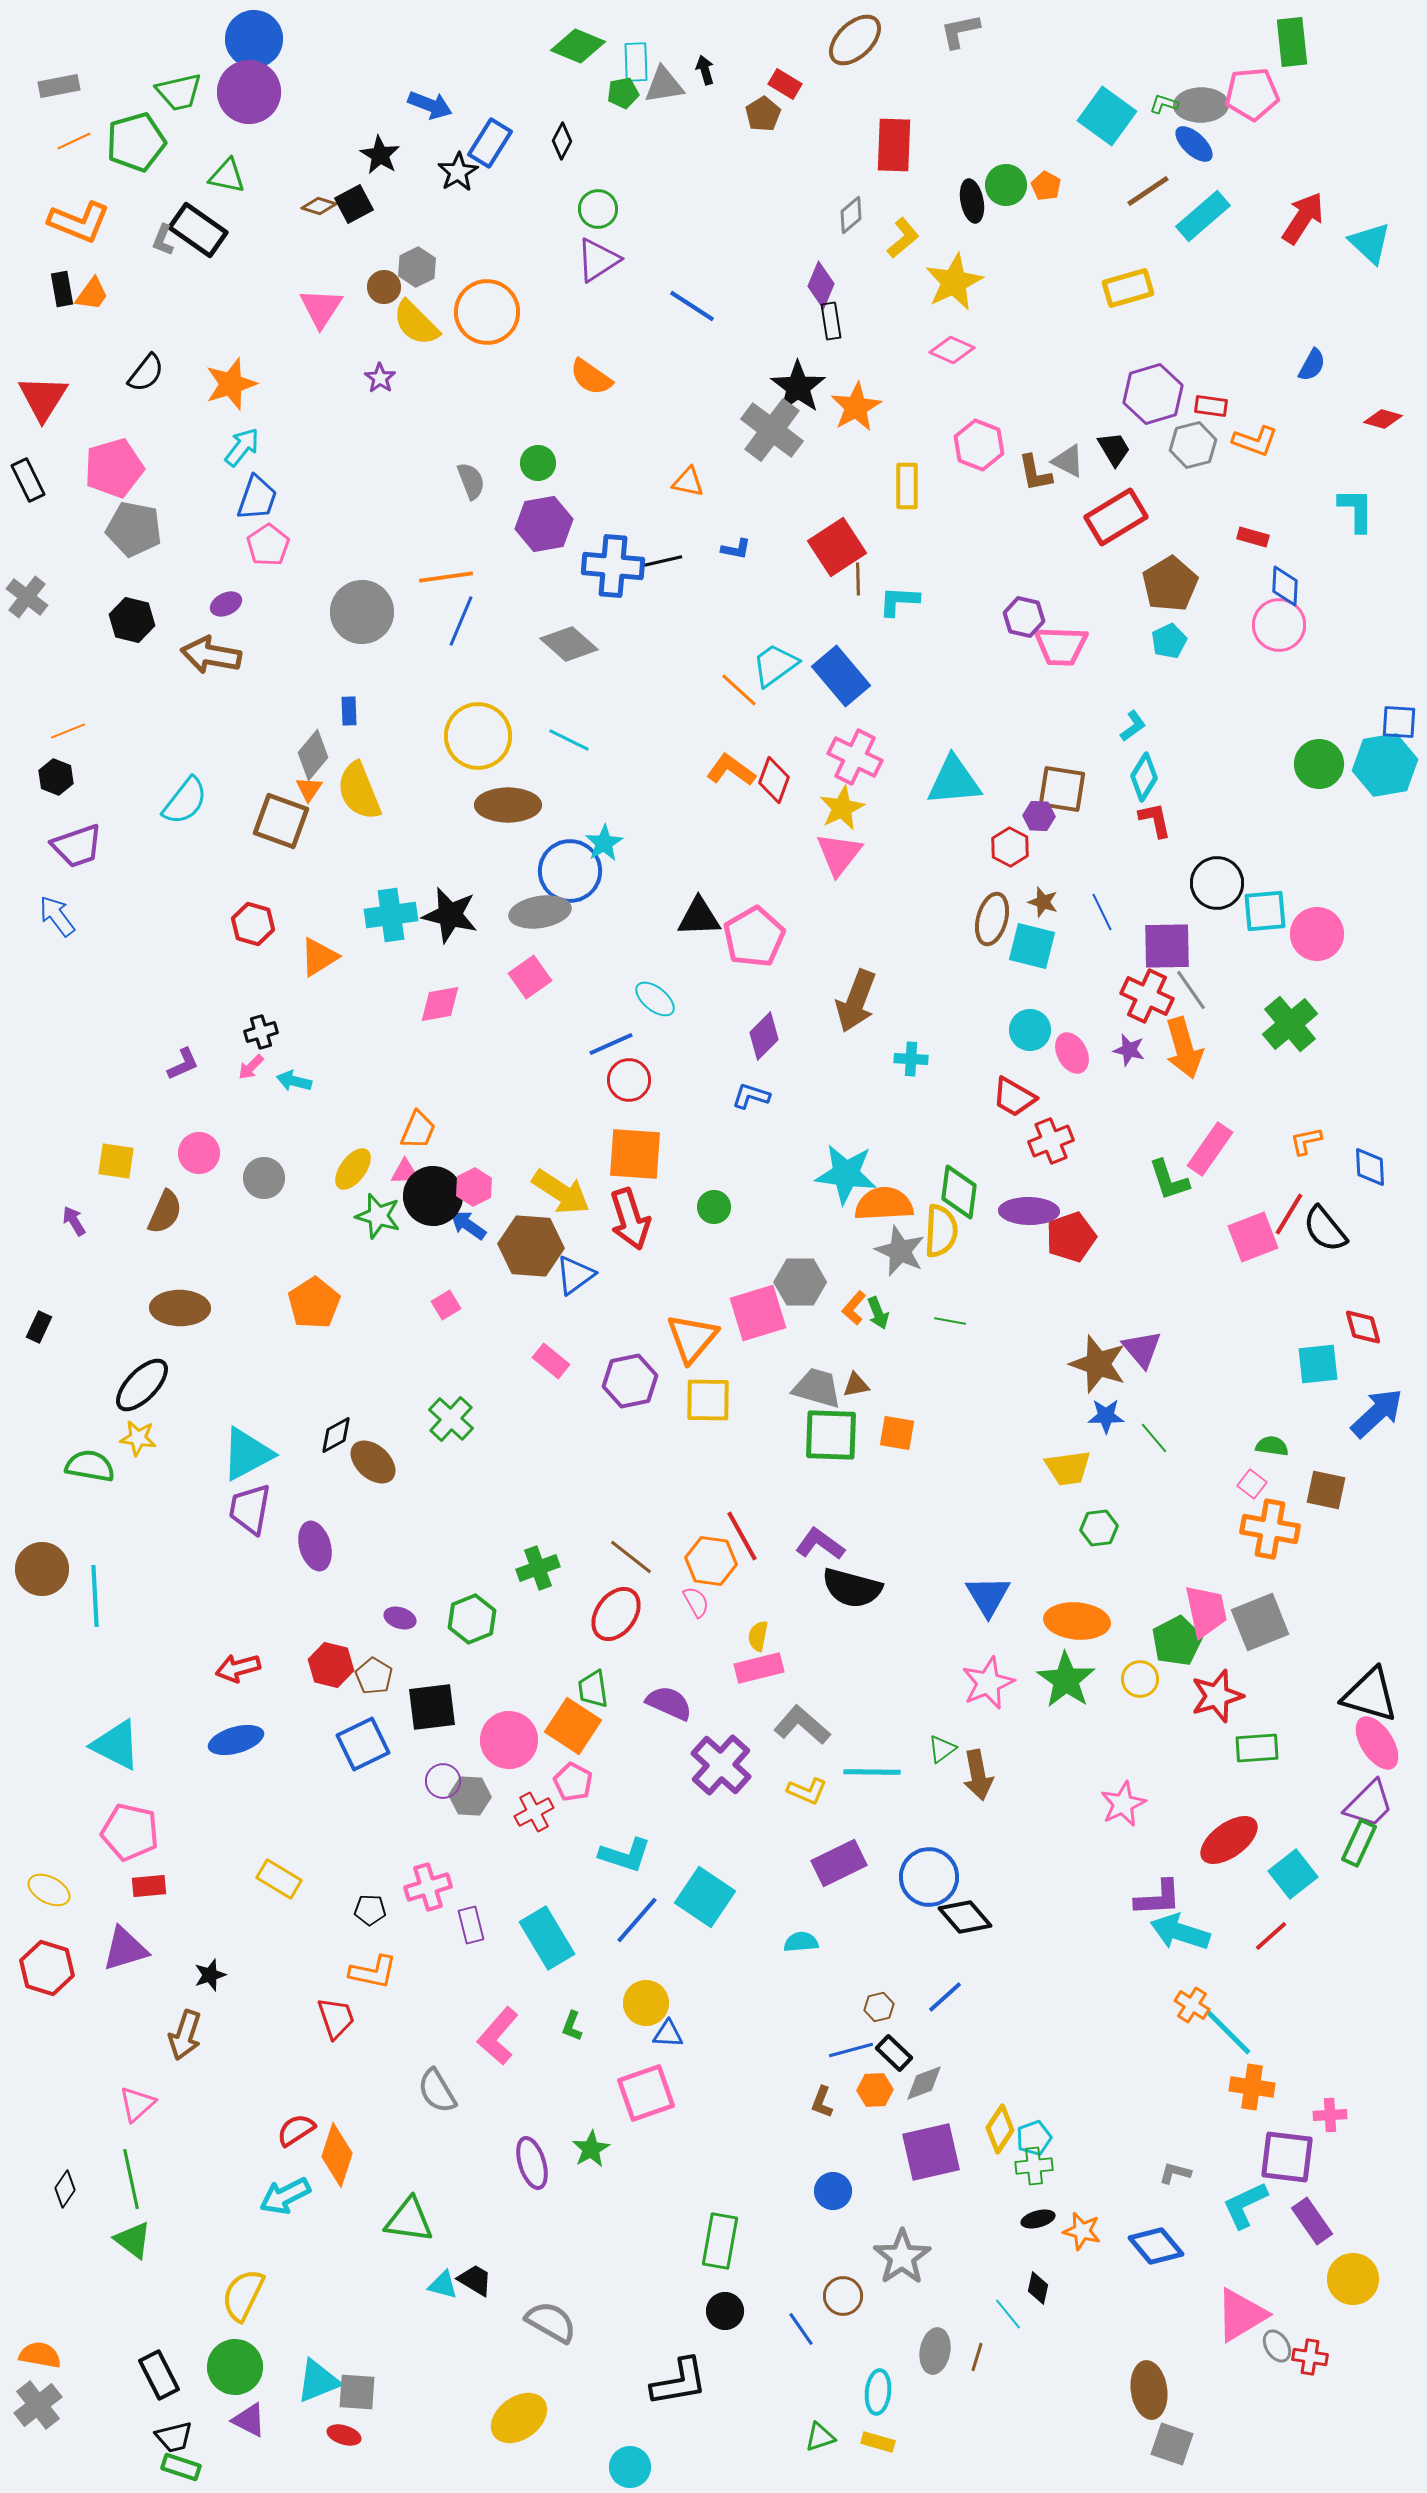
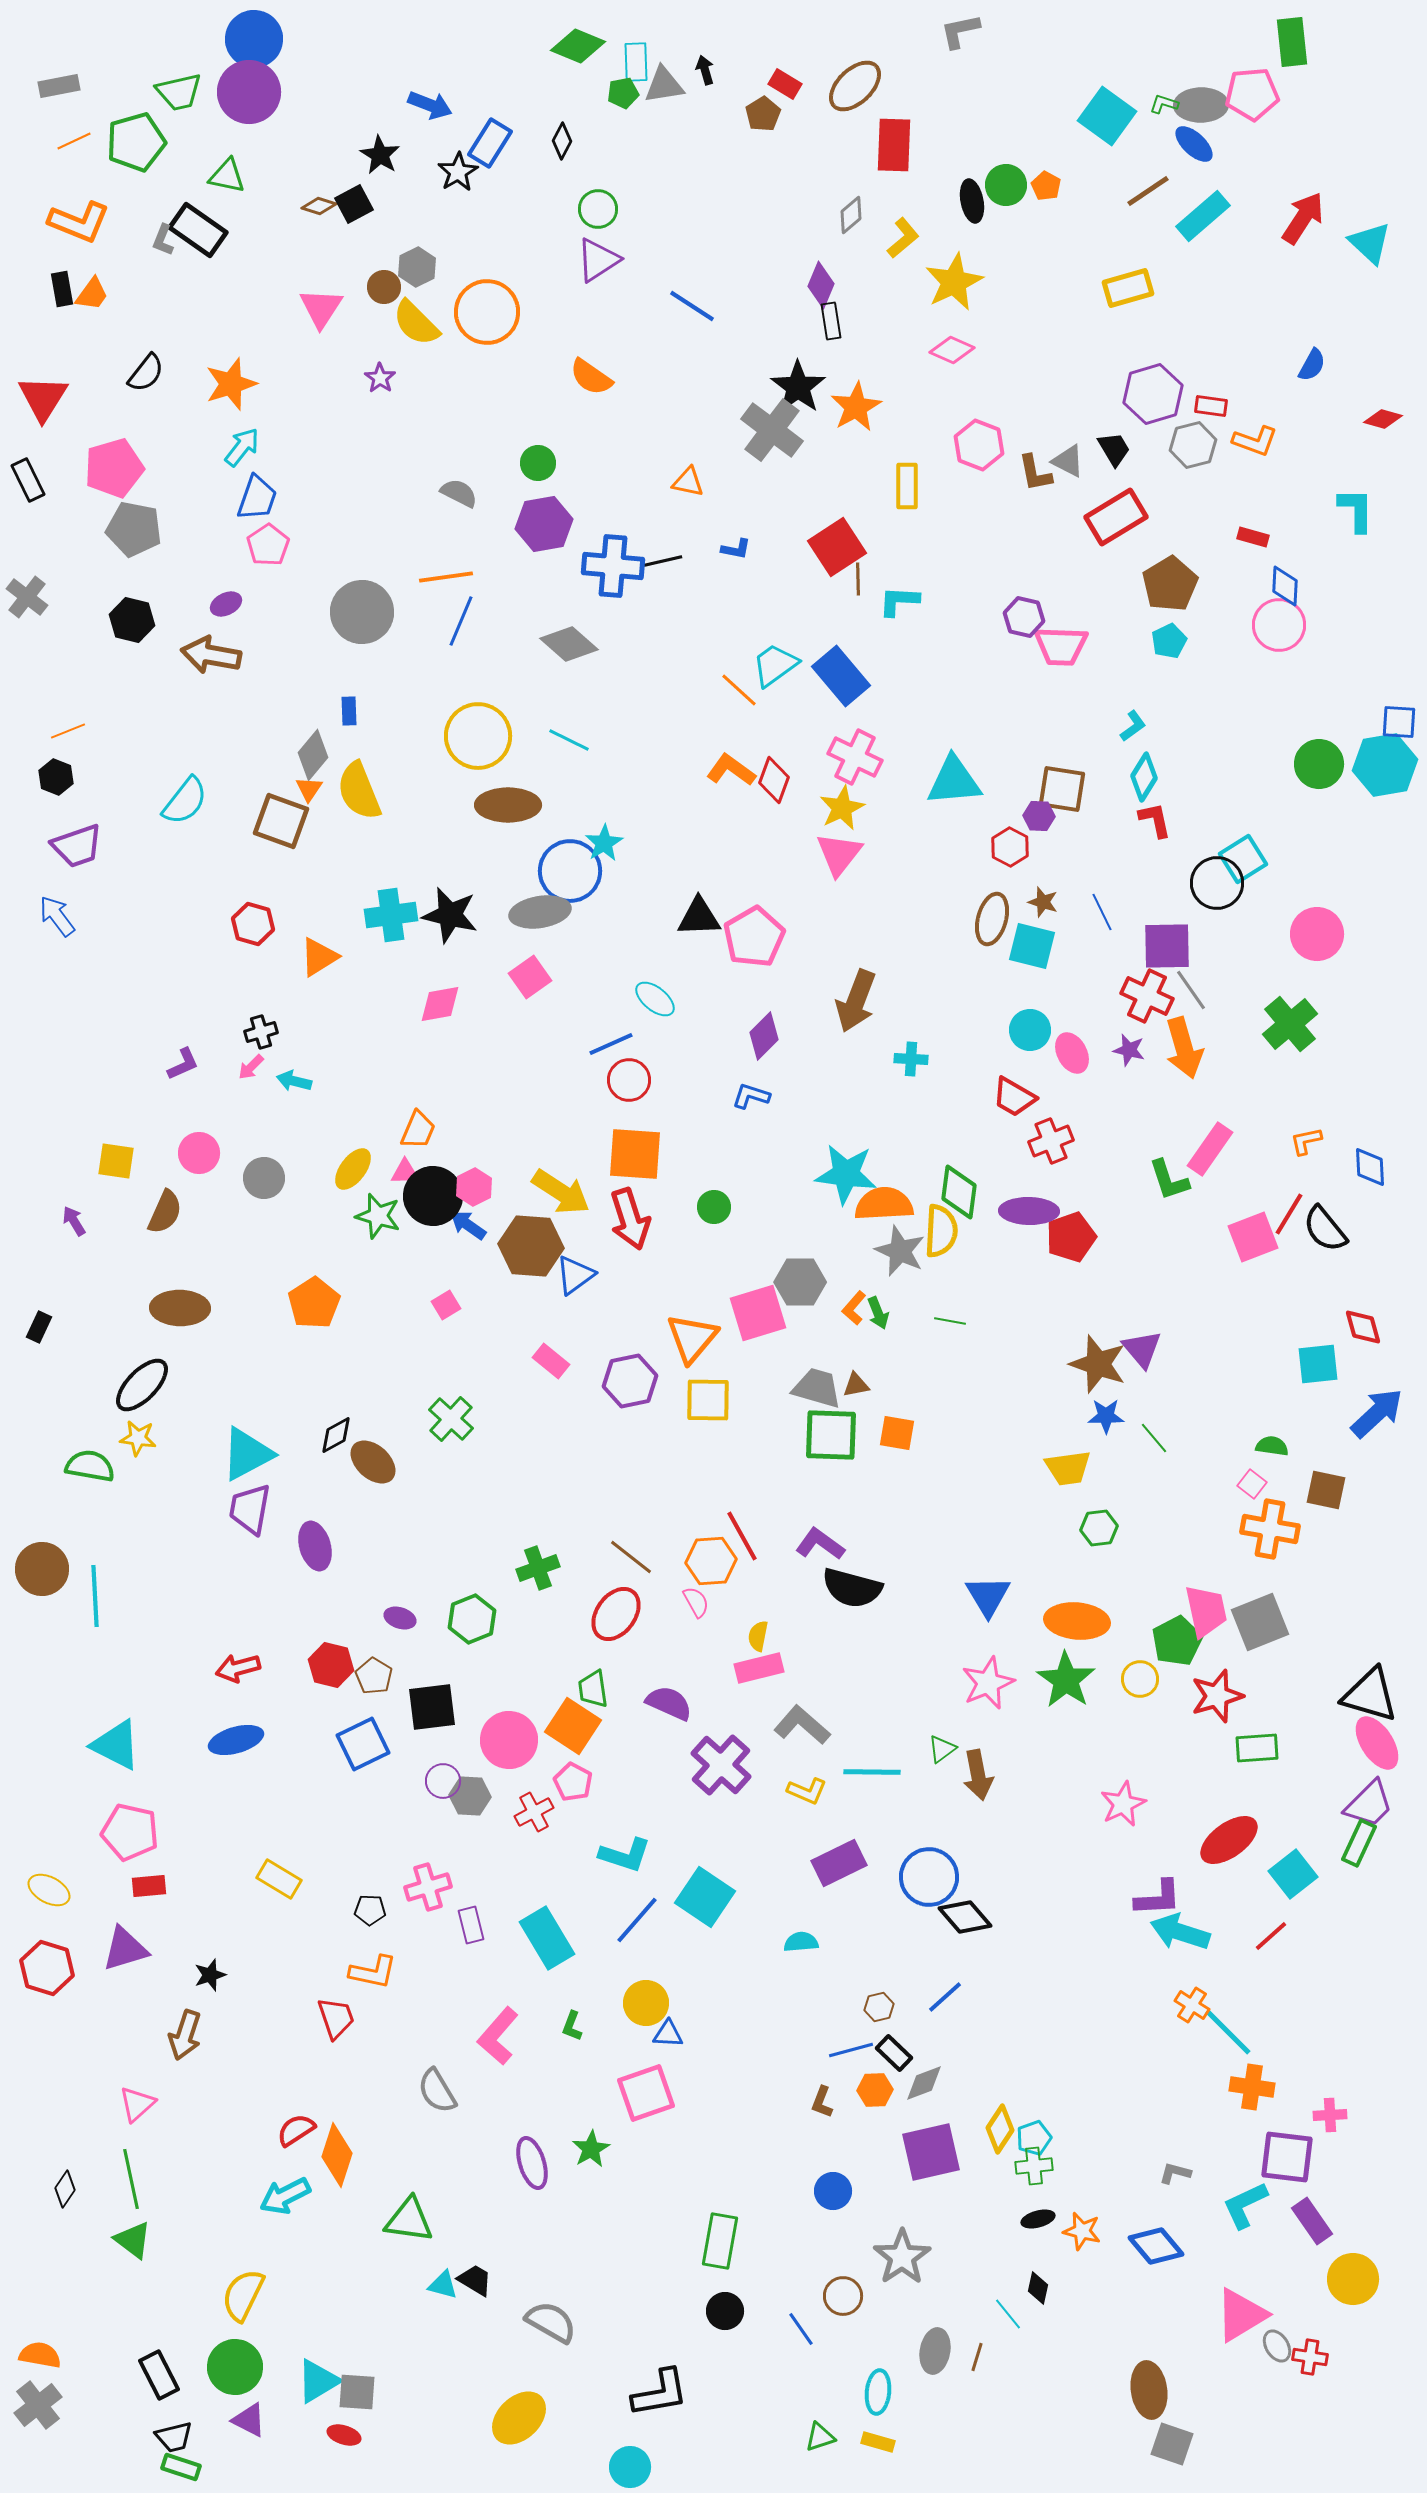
brown ellipse at (855, 40): moved 46 px down
gray semicircle at (471, 481): moved 12 px left, 12 px down; rotated 42 degrees counterclockwise
cyan square at (1265, 911): moved 22 px left, 52 px up; rotated 27 degrees counterclockwise
orange hexagon at (711, 1561): rotated 12 degrees counterclockwise
cyan triangle at (318, 2381): rotated 9 degrees counterclockwise
black L-shape at (679, 2382): moved 19 px left, 11 px down
yellow ellipse at (519, 2418): rotated 8 degrees counterclockwise
